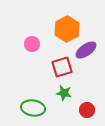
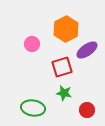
orange hexagon: moved 1 px left
purple ellipse: moved 1 px right
